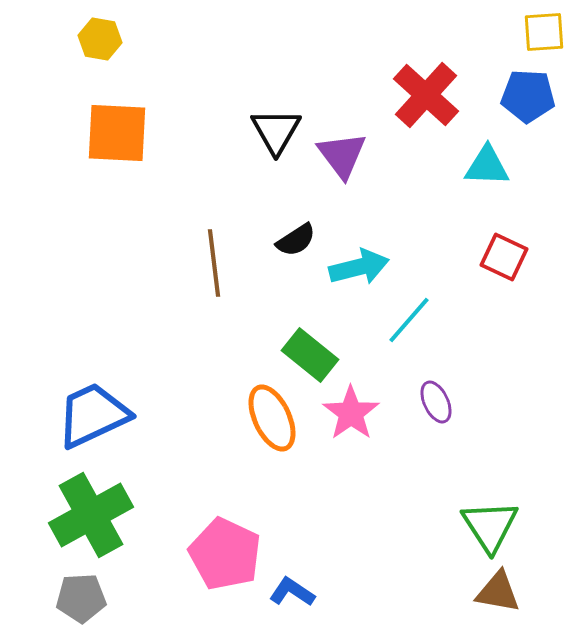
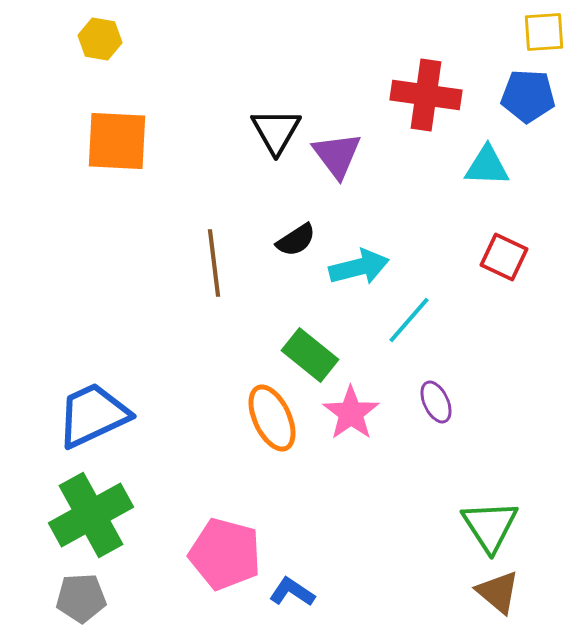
red cross: rotated 34 degrees counterclockwise
orange square: moved 8 px down
purple triangle: moved 5 px left
pink pentagon: rotated 10 degrees counterclockwise
brown triangle: rotated 30 degrees clockwise
